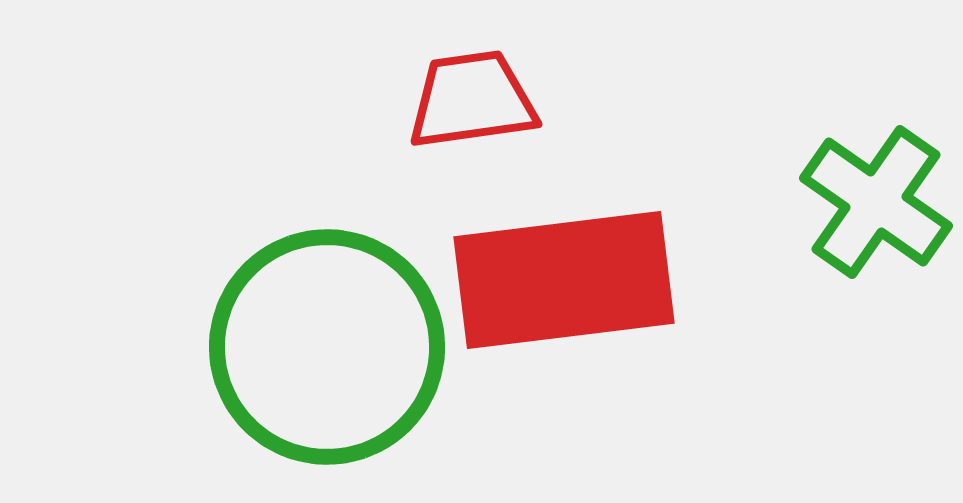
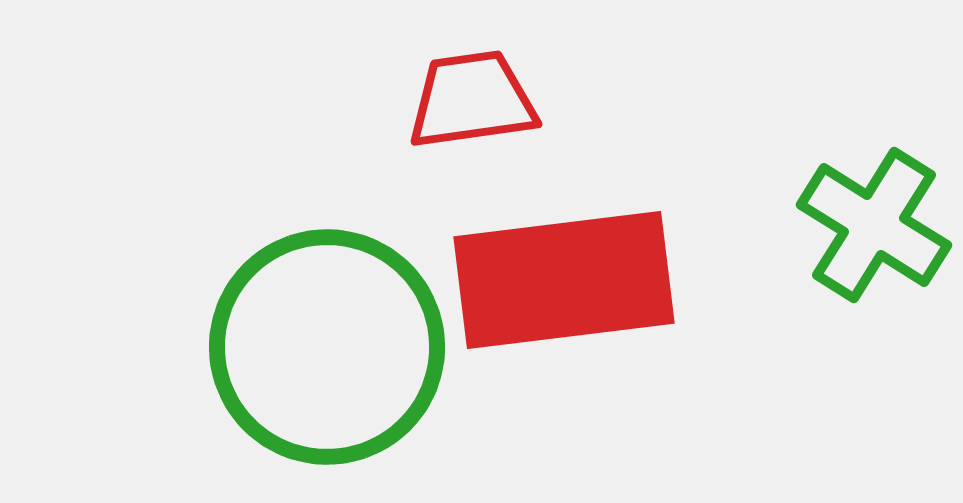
green cross: moved 2 px left, 23 px down; rotated 3 degrees counterclockwise
